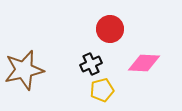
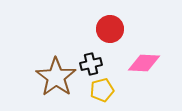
black cross: rotated 10 degrees clockwise
brown star: moved 32 px right, 7 px down; rotated 24 degrees counterclockwise
